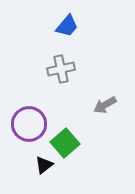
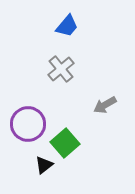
gray cross: rotated 28 degrees counterclockwise
purple circle: moved 1 px left
